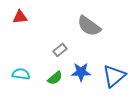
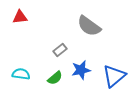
blue star: moved 2 px up; rotated 12 degrees counterclockwise
